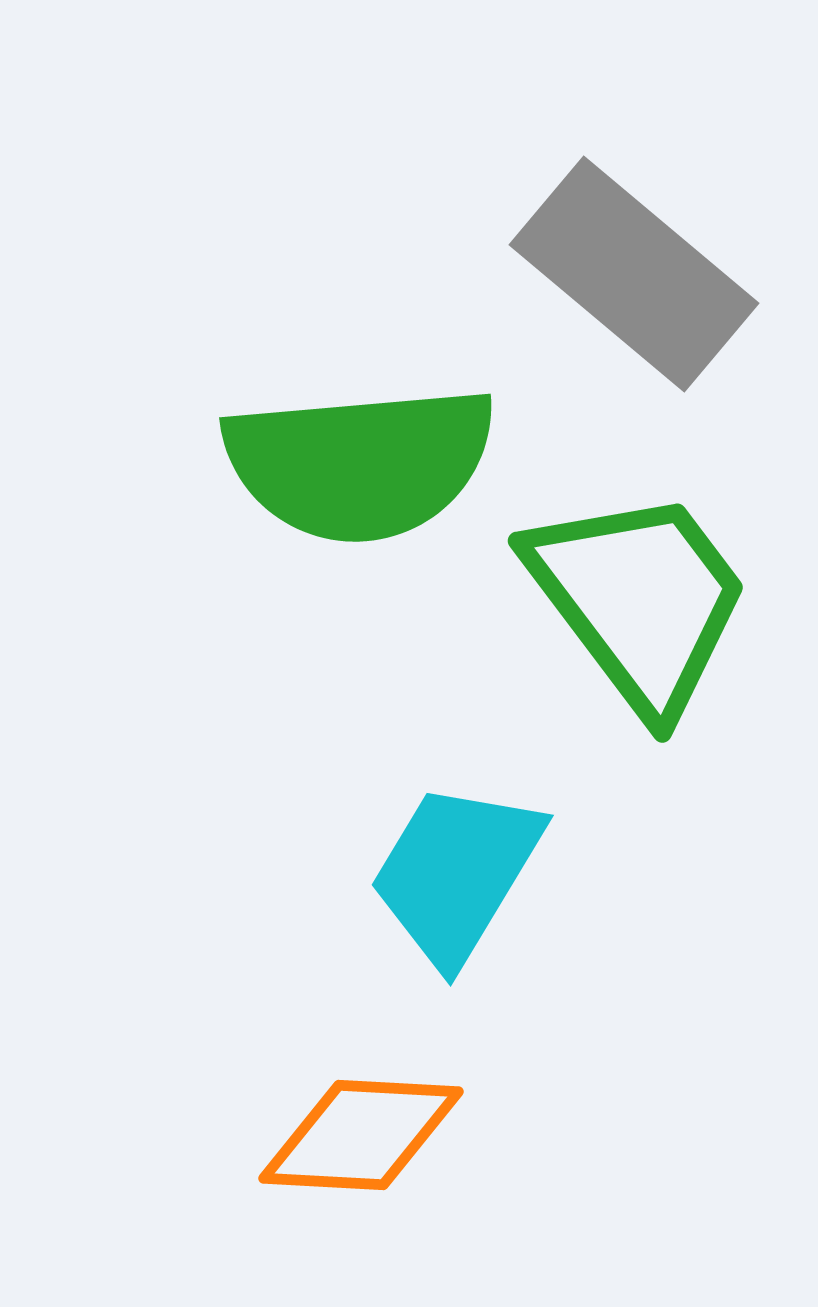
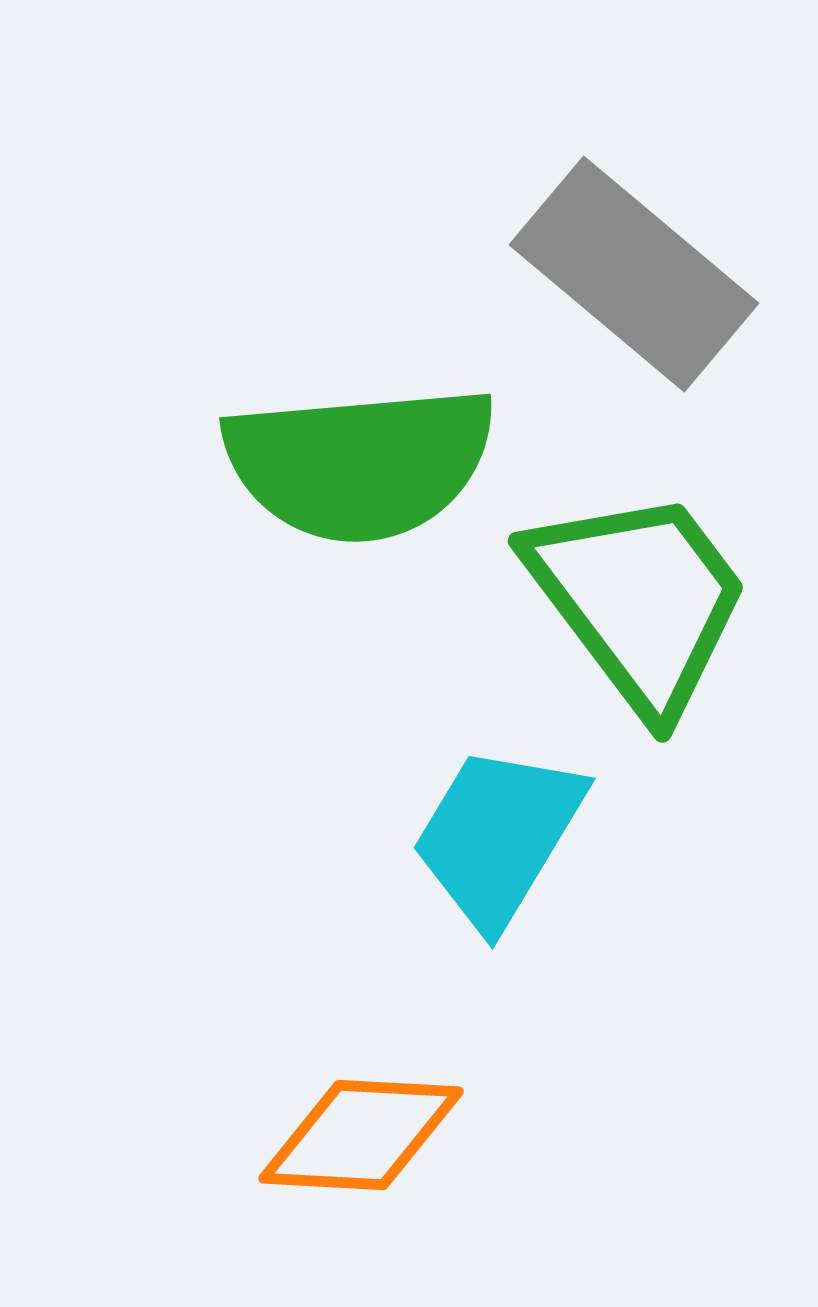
cyan trapezoid: moved 42 px right, 37 px up
